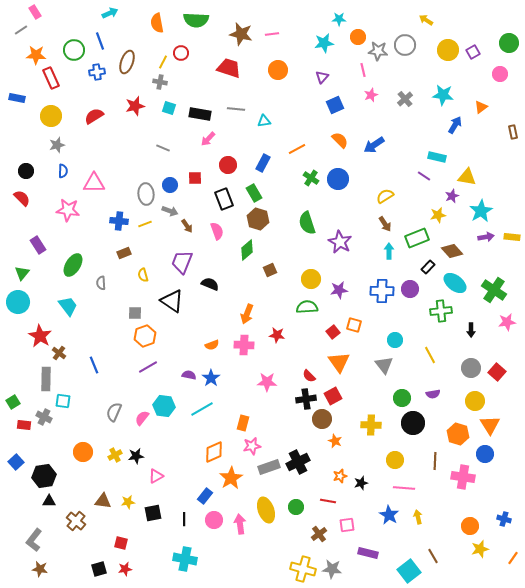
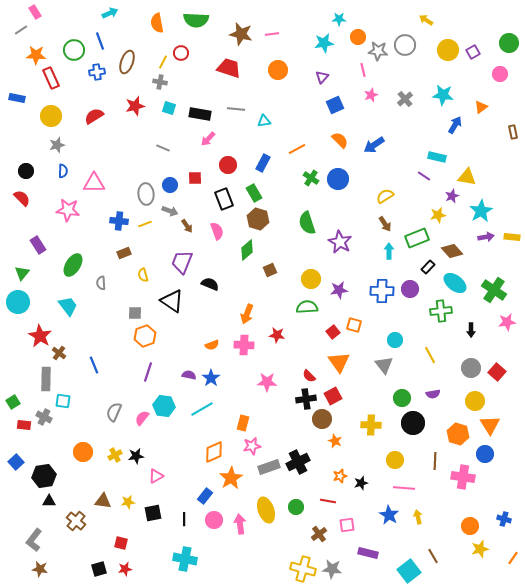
purple line at (148, 367): moved 5 px down; rotated 42 degrees counterclockwise
